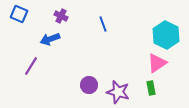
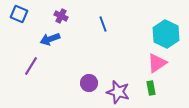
cyan hexagon: moved 1 px up
purple circle: moved 2 px up
